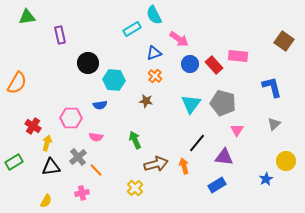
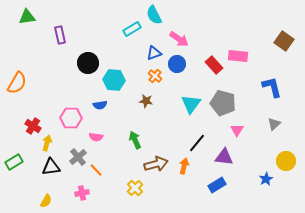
blue circle: moved 13 px left
orange arrow: rotated 28 degrees clockwise
